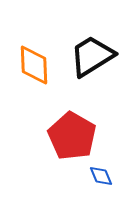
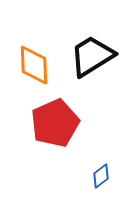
red pentagon: moved 17 px left, 13 px up; rotated 18 degrees clockwise
blue diamond: rotated 75 degrees clockwise
